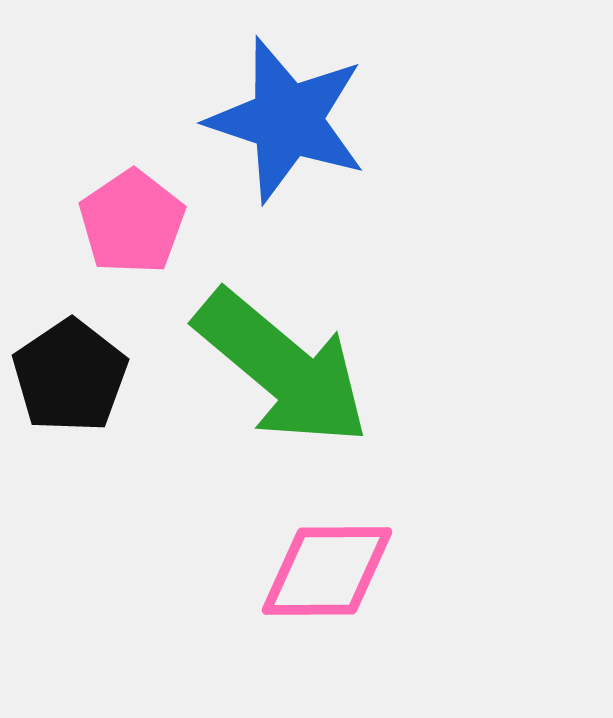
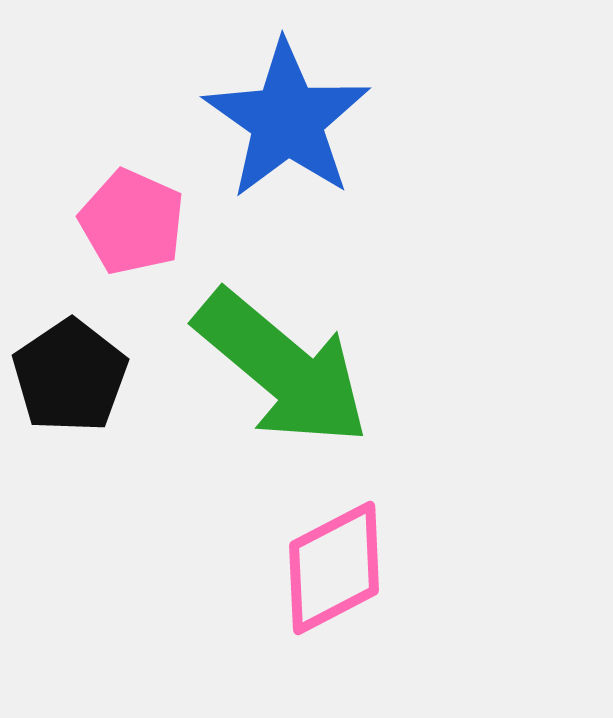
blue star: rotated 17 degrees clockwise
pink pentagon: rotated 14 degrees counterclockwise
pink diamond: moved 7 px right, 3 px up; rotated 27 degrees counterclockwise
